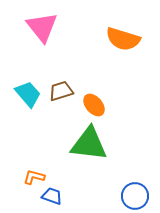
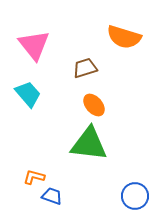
pink triangle: moved 8 px left, 18 px down
orange semicircle: moved 1 px right, 2 px up
brown trapezoid: moved 24 px right, 23 px up
